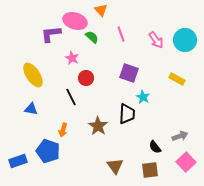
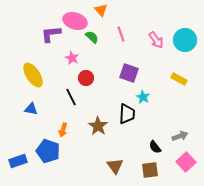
yellow rectangle: moved 2 px right
